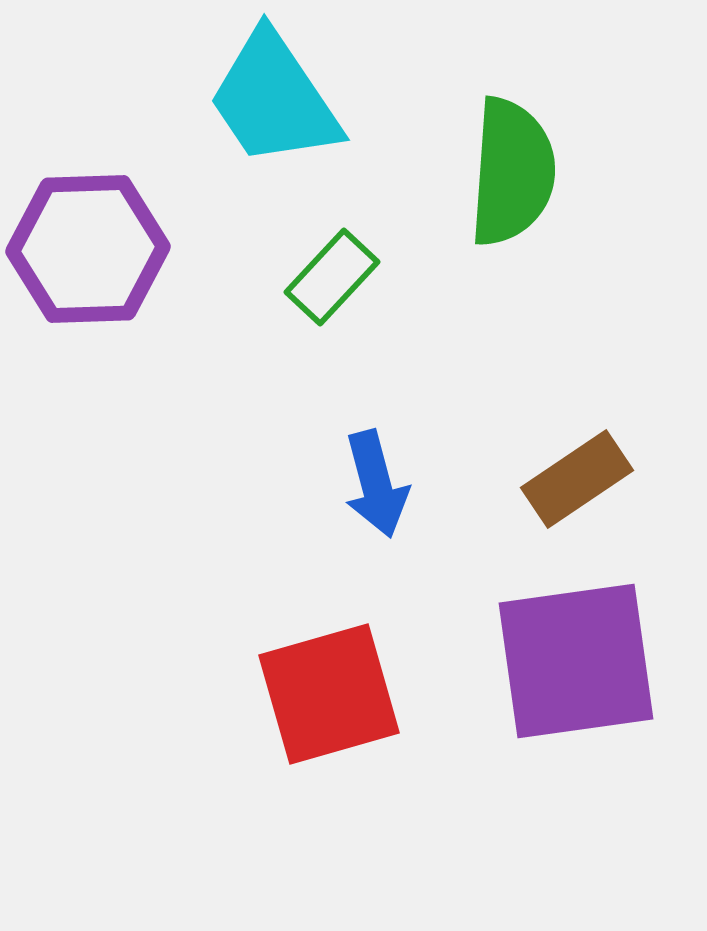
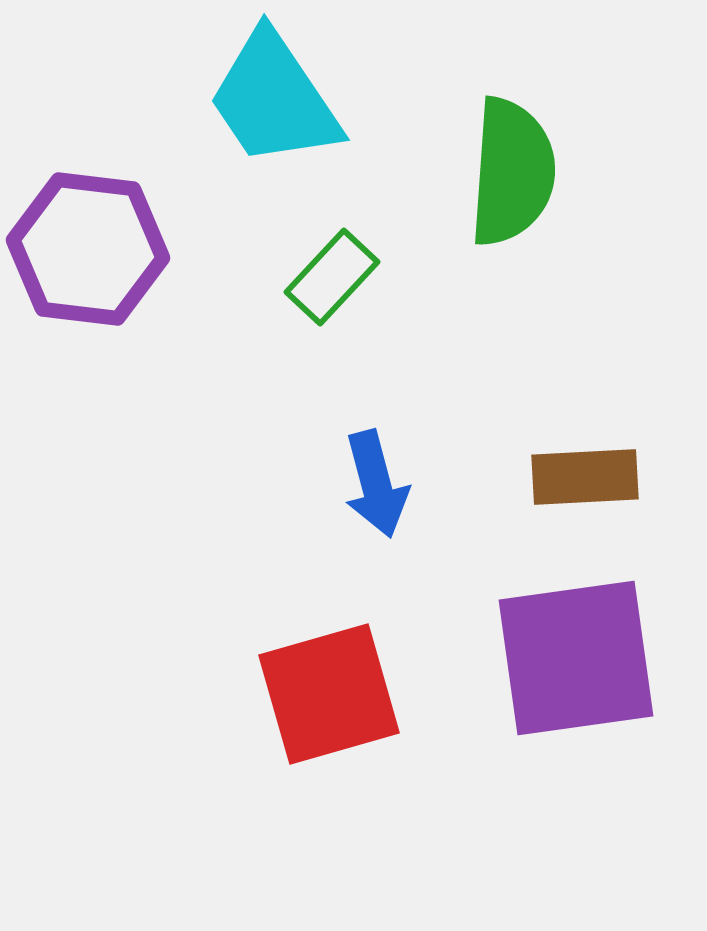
purple hexagon: rotated 9 degrees clockwise
brown rectangle: moved 8 px right, 2 px up; rotated 31 degrees clockwise
purple square: moved 3 px up
